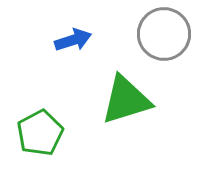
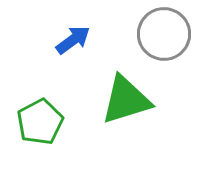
blue arrow: rotated 18 degrees counterclockwise
green pentagon: moved 11 px up
